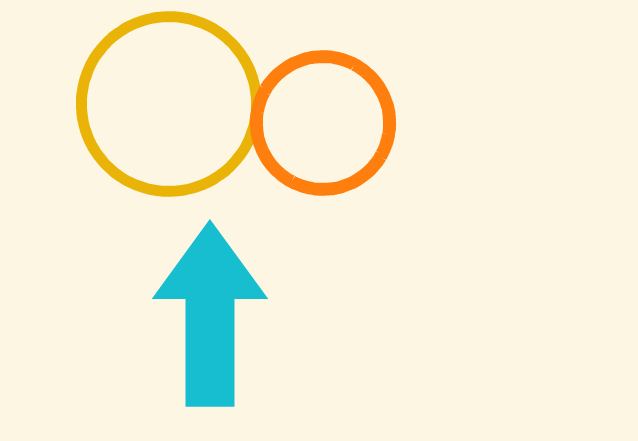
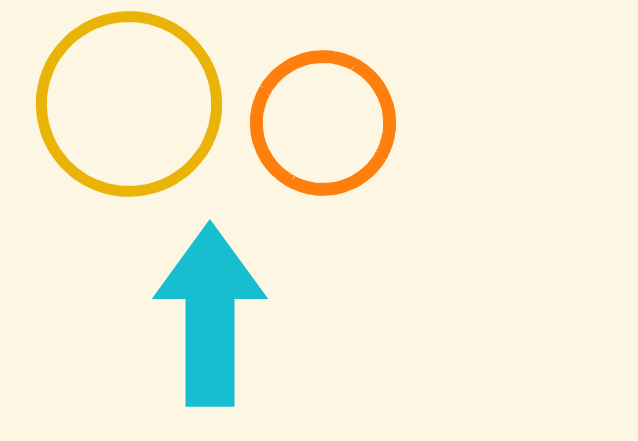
yellow circle: moved 40 px left
